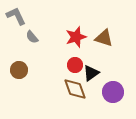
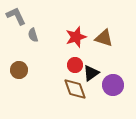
gray semicircle: moved 1 px right, 2 px up; rotated 24 degrees clockwise
purple circle: moved 7 px up
